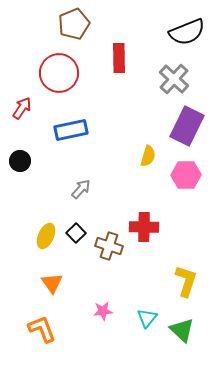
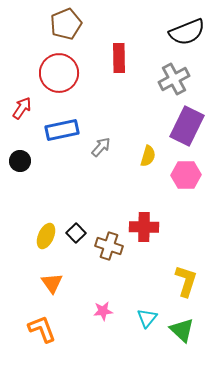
brown pentagon: moved 8 px left
gray cross: rotated 20 degrees clockwise
blue rectangle: moved 9 px left
gray arrow: moved 20 px right, 42 px up
